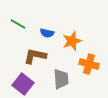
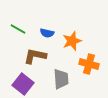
green line: moved 5 px down
